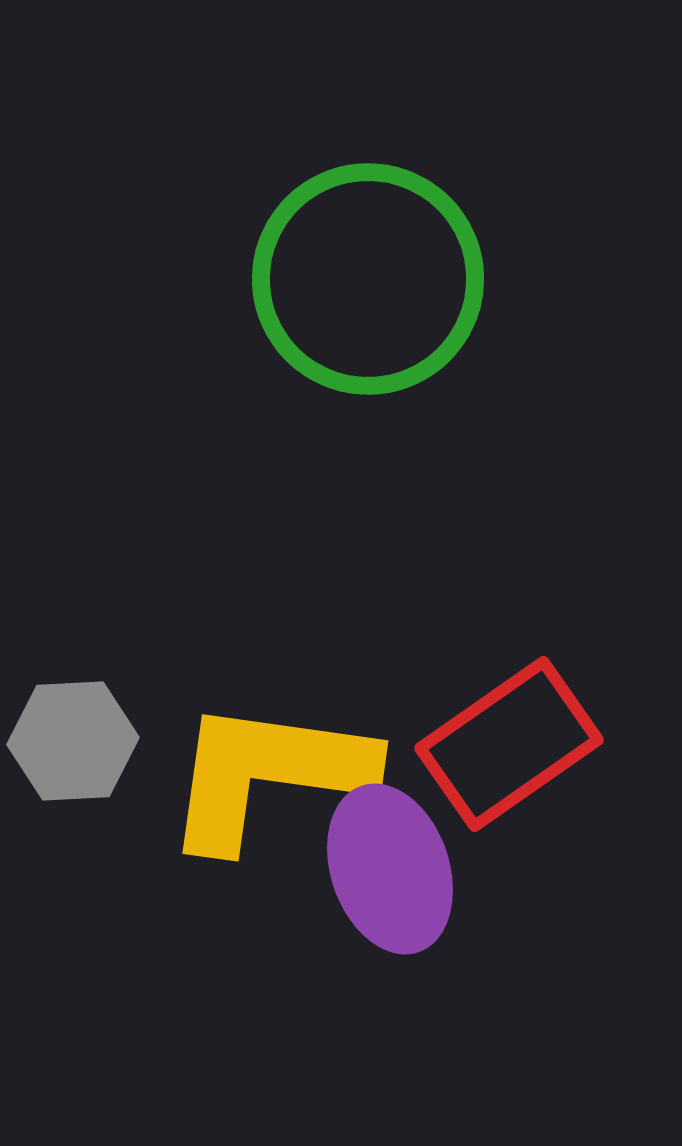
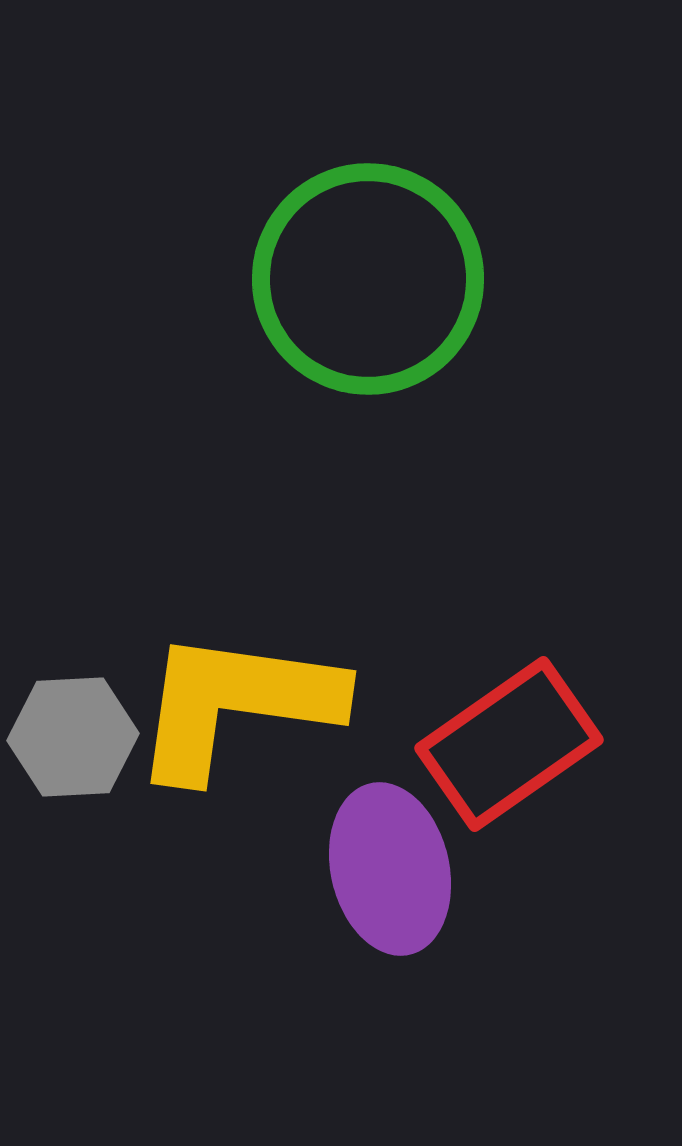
gray hexagon: moved 4 px up
yellow L-shape: moved 32 px left, 70 px up
purple ellipse: rotated 6 degrees clockwise
